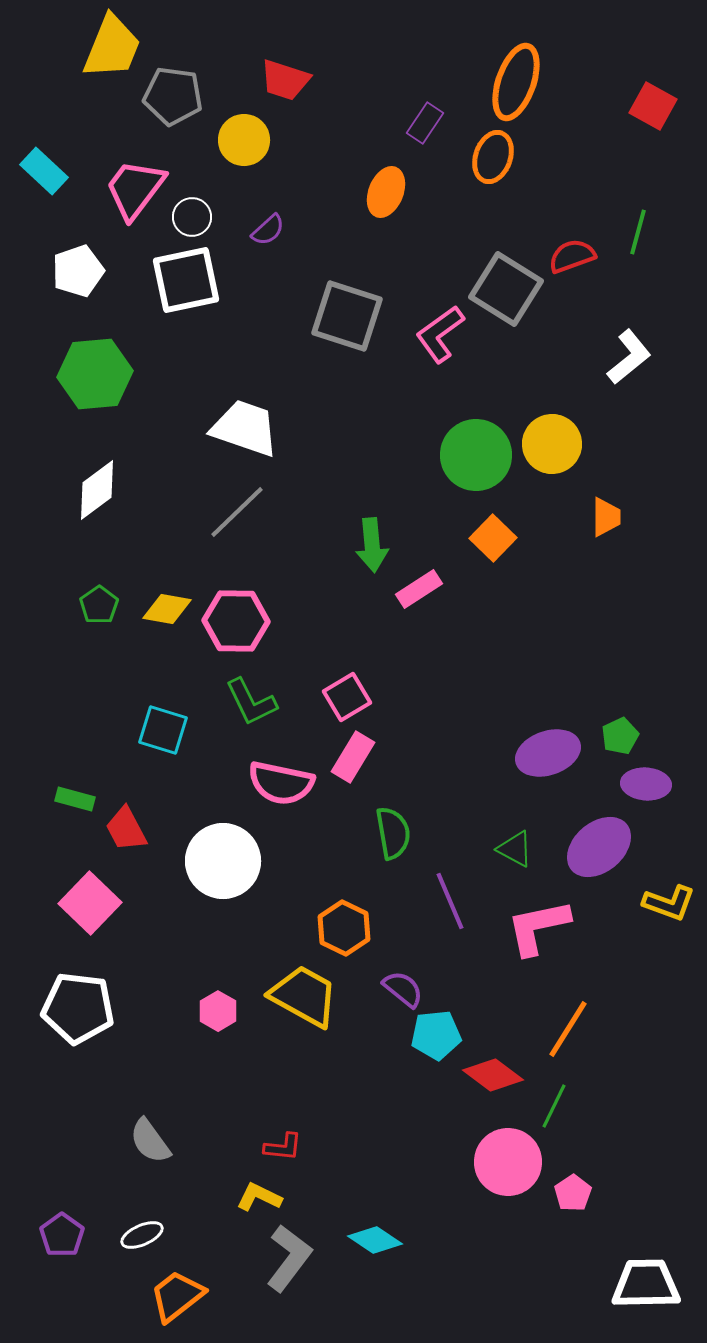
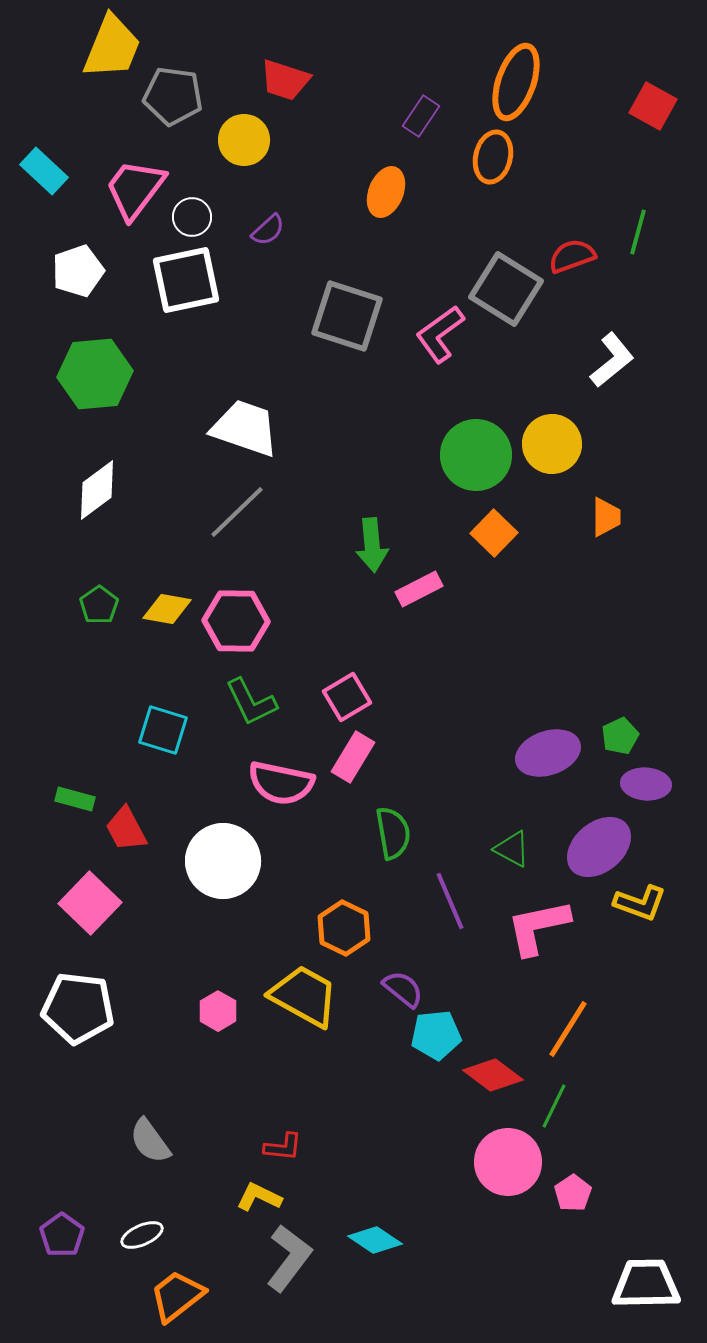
purple rectangle at (425, 123): moved 4 px left, 7 px up
orange ellipse at (493, 157): rotated 6 degrees counterclockwise
white L-shape at (629, 357): moved 17 px left, 3 px down
orange square at (493, 538): moved 1 px right, 5 px up
pink rectangle at (419, 589): rotated 6 degrees clockwise
green triangle at (515, 849): moved 3 px left
yellow L-shape at (669, 903): moved 29 px left
